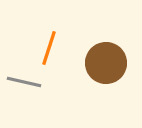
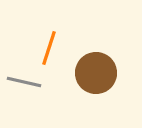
brown circle: moved 10 px left, 10 px down
